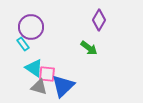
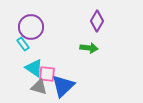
purple diamond: moved 2 px left, 1 px down
green arrow: rotated 30 degrees counterclockwise
